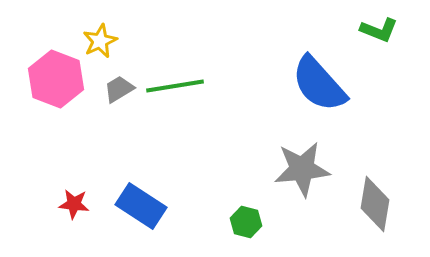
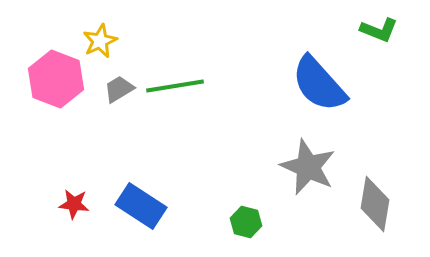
gray star: moved 6 px right, 2 px up; rotated 30 degrees clockwise
